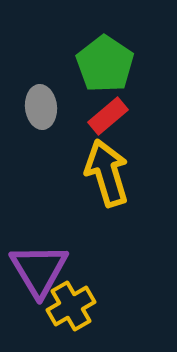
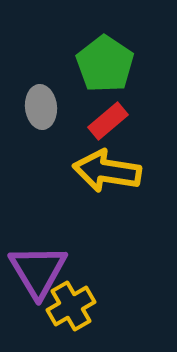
red rectangle: moved 5 px down
yellow arrow: moved 2 px up; rotated 64 degrees counterclockwise
purple triangle: moved 1 px left, 1 px down
